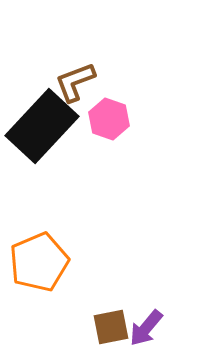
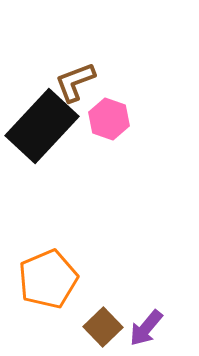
orange pentagon: moved 9 px right, 17 px down
brown square: moved 8 px left; rotated 33 degrees counterclockwise
